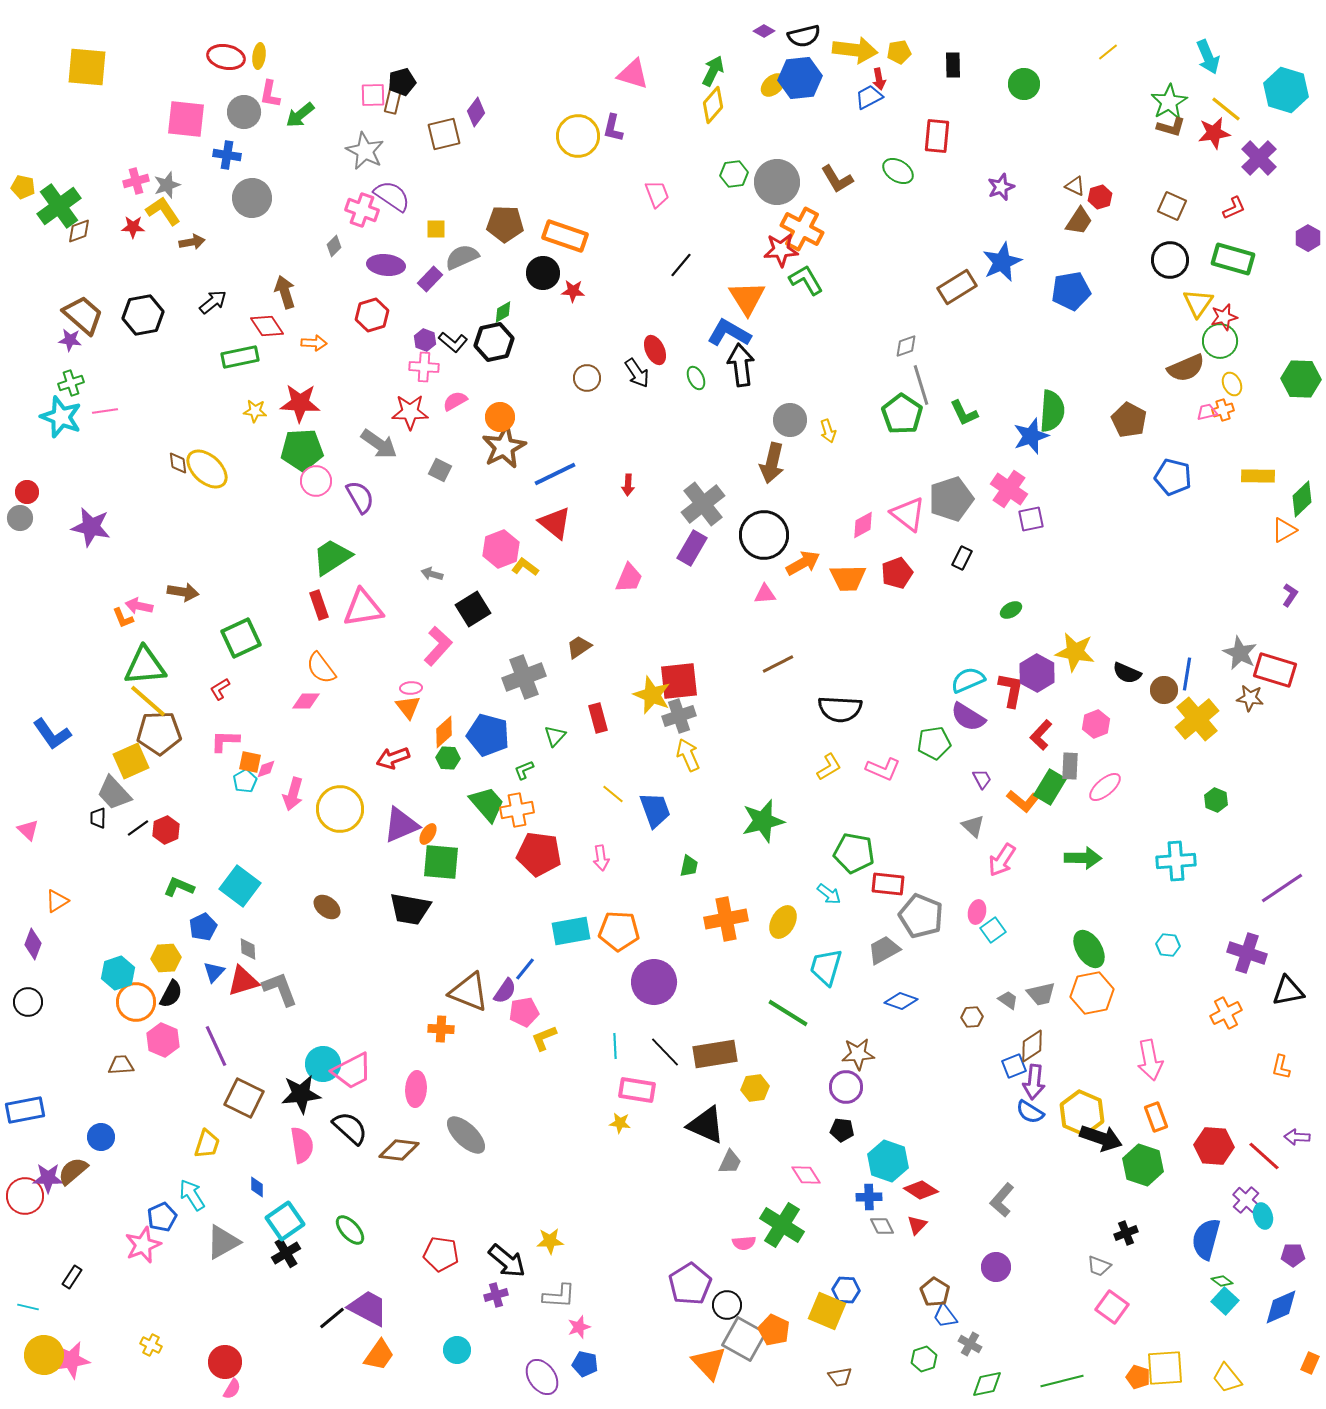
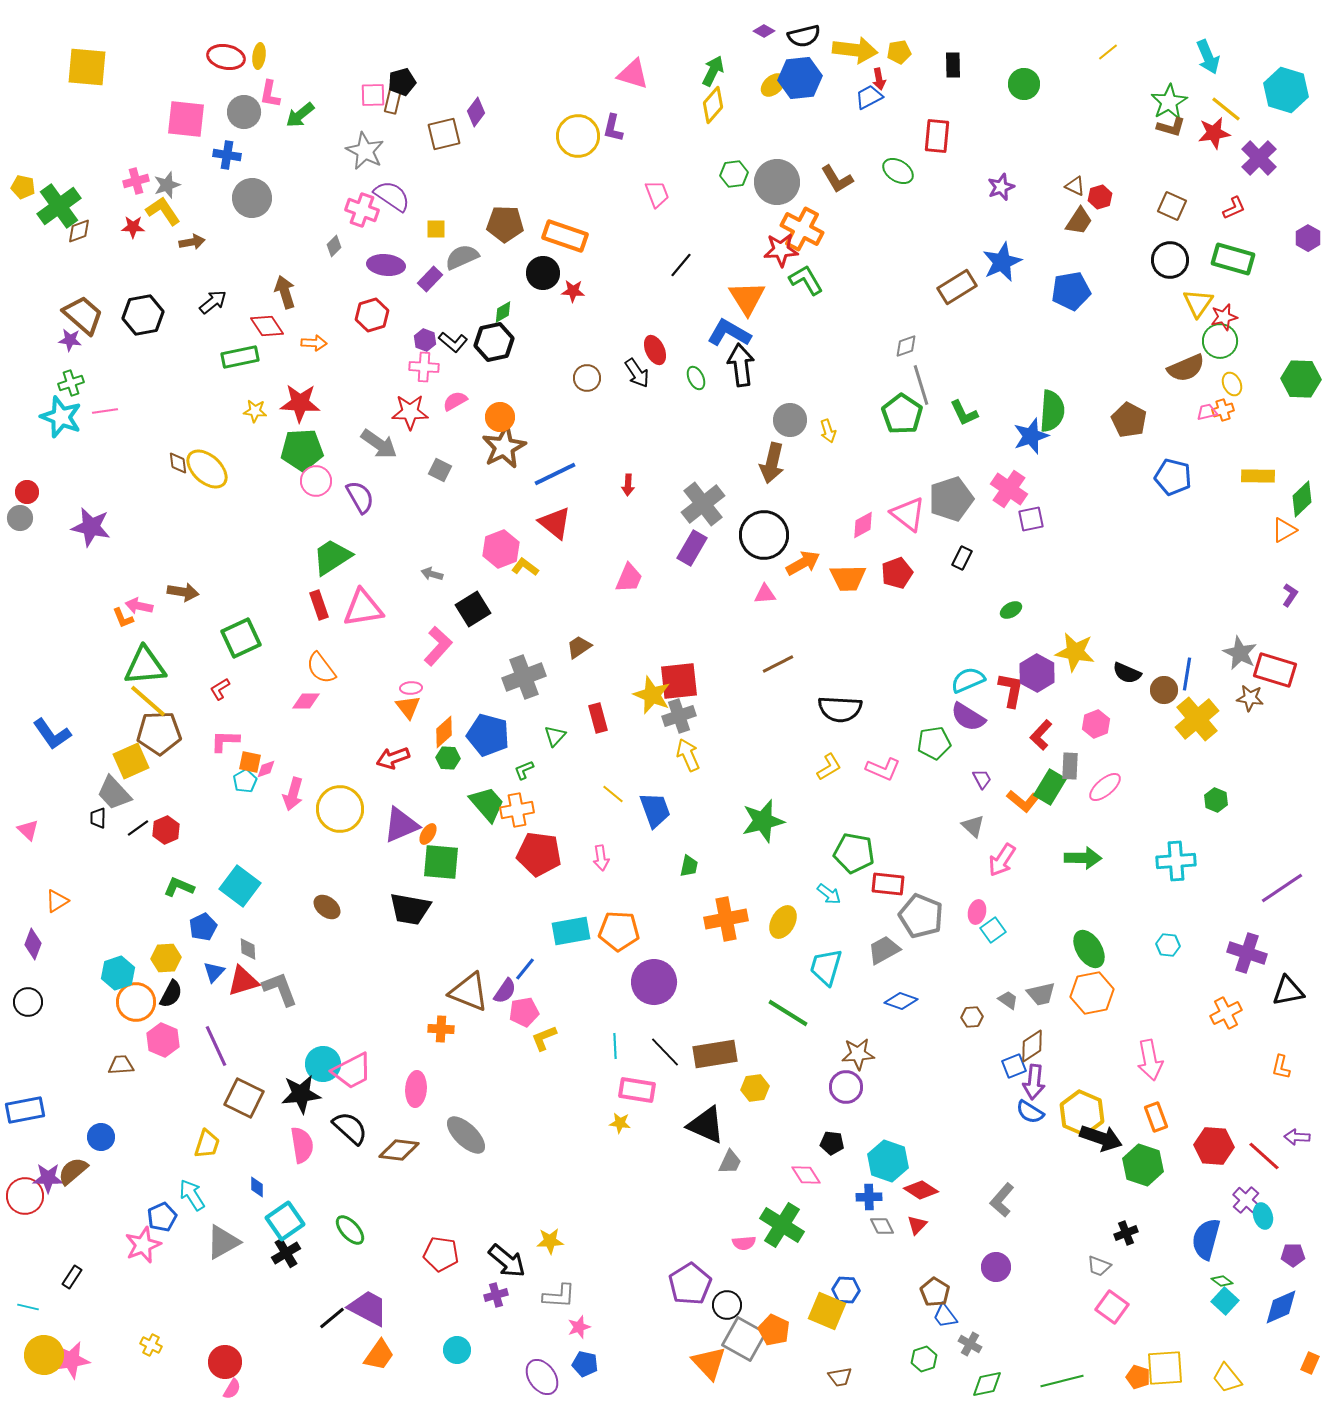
black pentagon at (842, 1130): moved 10 px left, 13 px down
